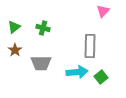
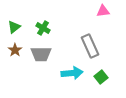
pink triangle: rotated 40 degrees clockwise
green cross: rotated 16 degrees clockwise
gray rectangle: rotated 25 degrees counterclockwise
gray trapezoid: moved 9 px up
cyan arrow: moved 5 px left, 1 px down
